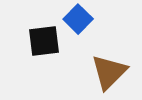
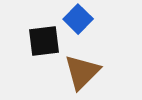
brown triangle: moved 27 px left
